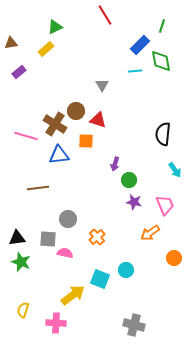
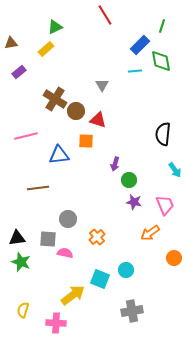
brown cross: moved 25 px up
pink line: rotated 30 degrees counterclockwise
gray cross: moved 2 px left, 14 px up; rotated 25 degrees counterclockwise
